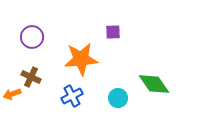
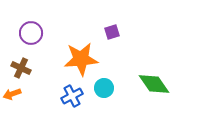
purple square: moved 1 px left; rotated 14 degrees counterclockwise
purple circle: moved 1 px left, 4 px up
brown cross: moved 10 px left, 9 px up
cyan circle: moved 14 px left, 10 px up
